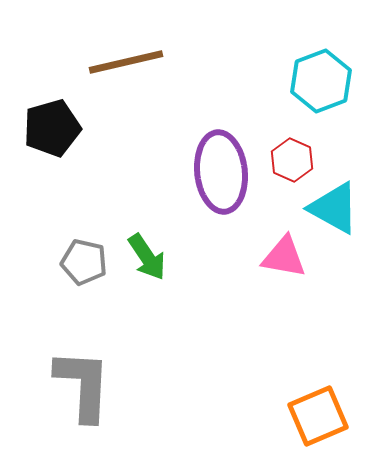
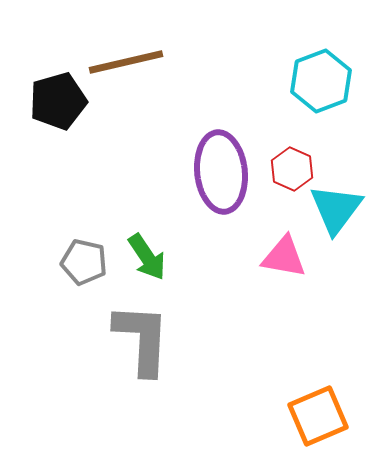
black pentagon: moved 6 px right, 27 px up
red hexagon: moved 9 px down
cyan triangle: moved 2 px right, 1 px down; rotated 38 degrees clockwise
gray L-shape: moved 59 px right, 46 px up
